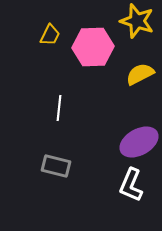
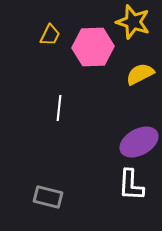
yellow star: moved 4 px left, 1 px down
gray rectangle: moved 8 px left, 31 px down
white L-shape: rotated 20 degrees counterclockwise
